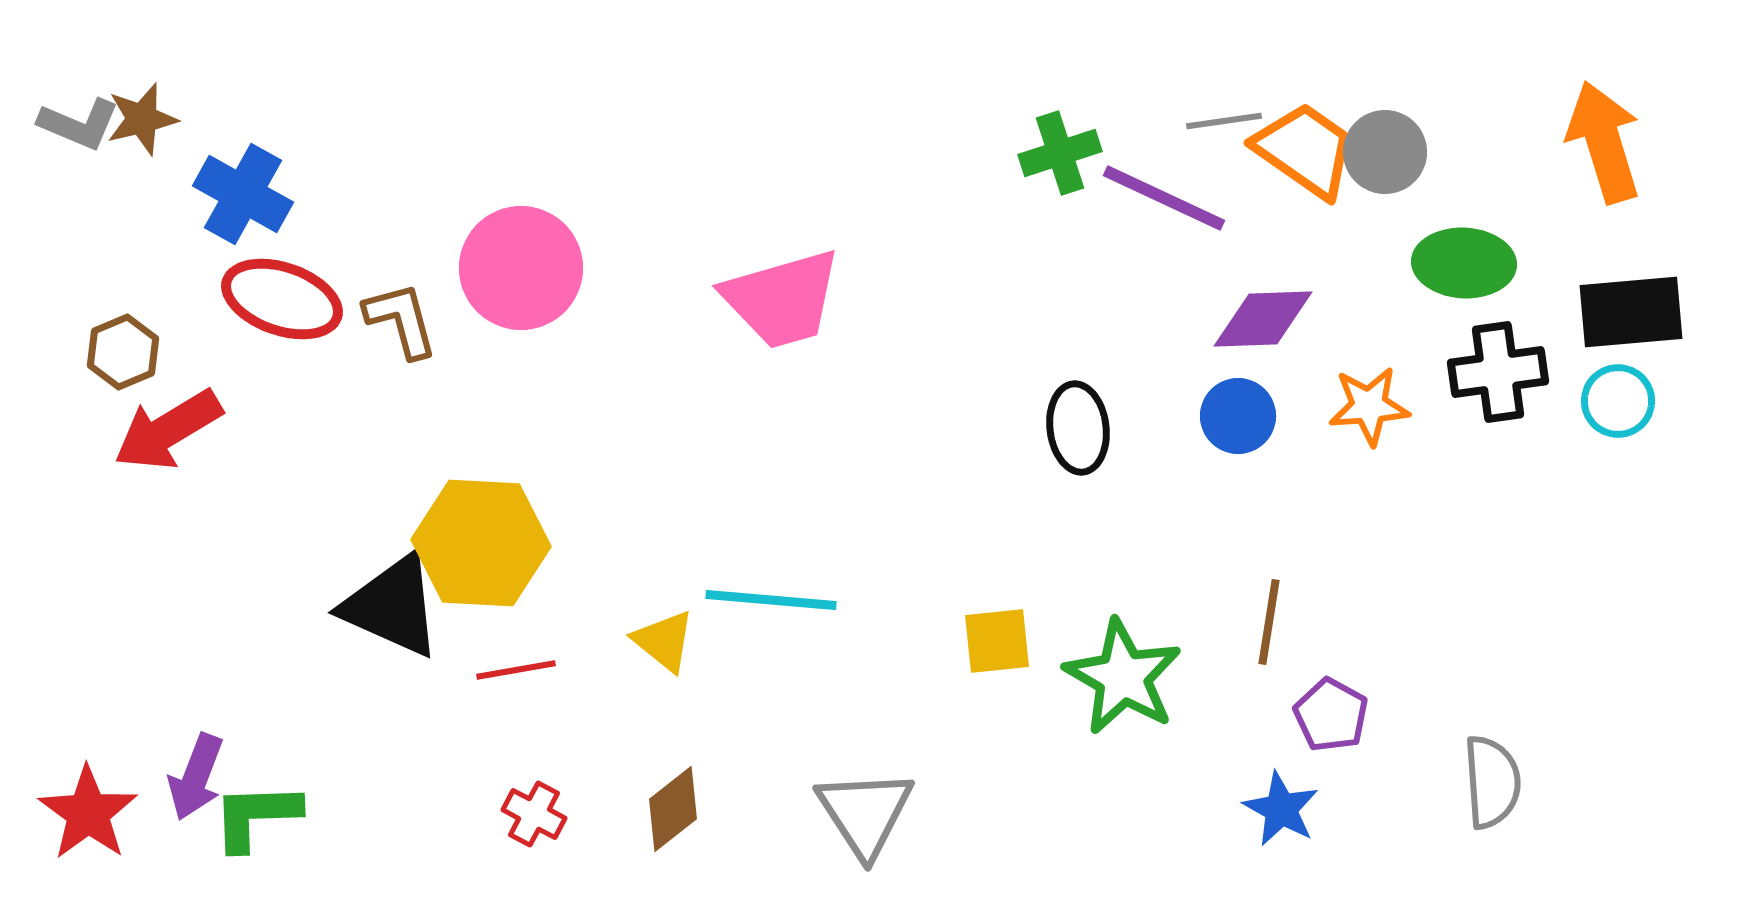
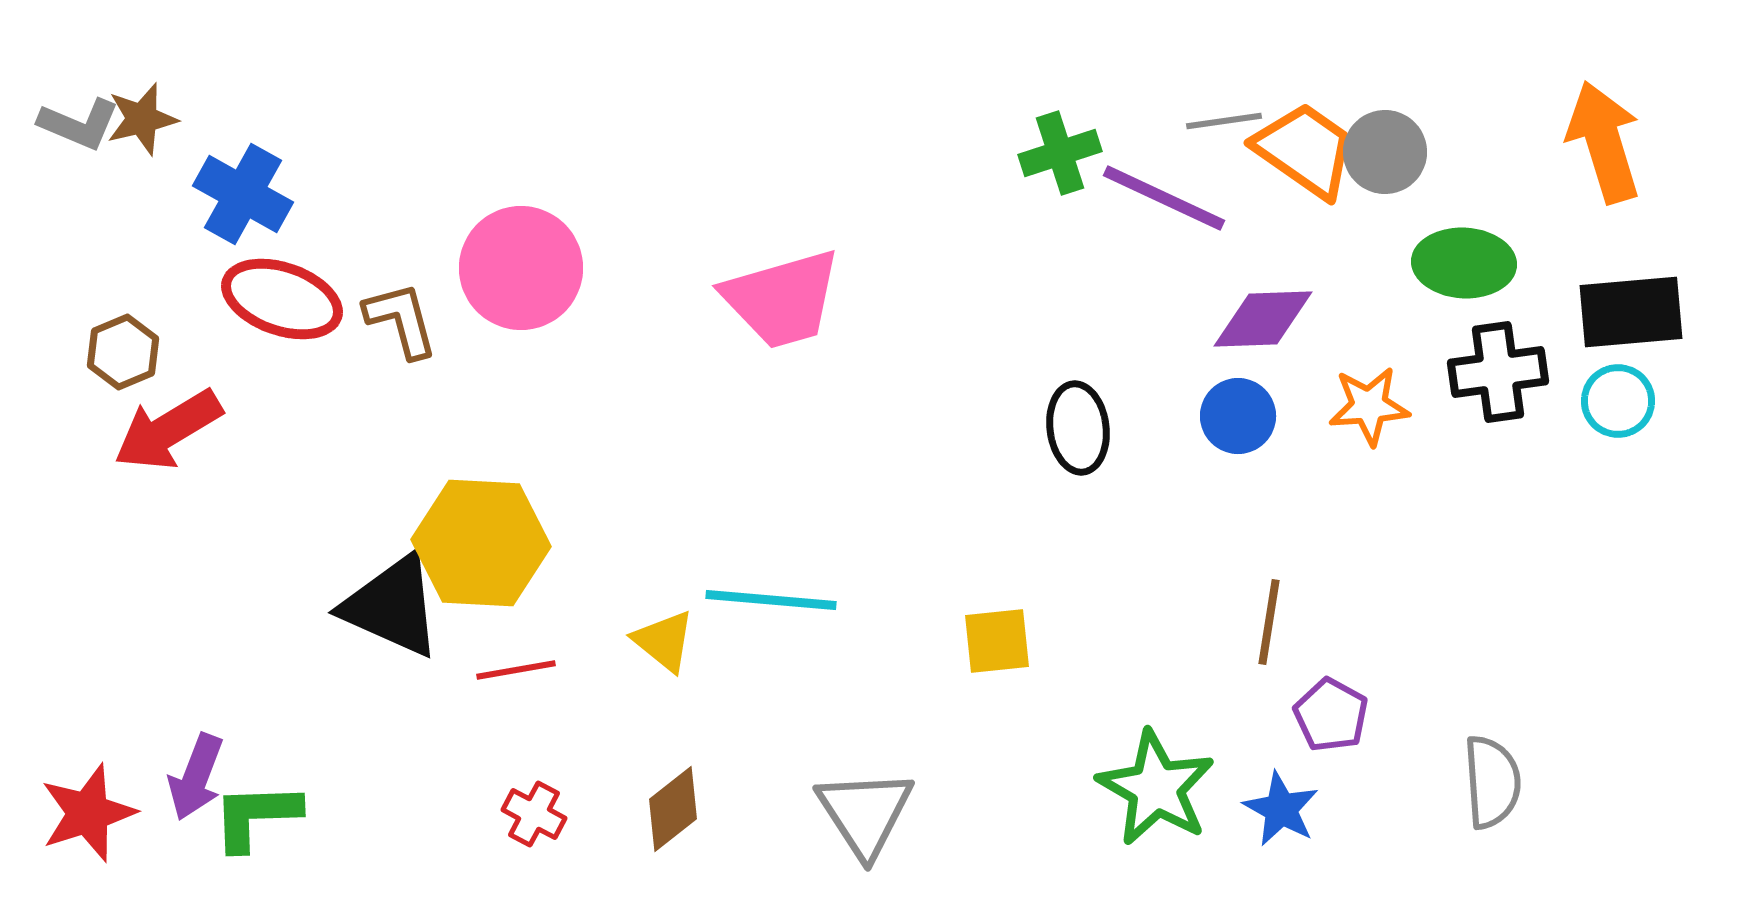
green star: moved 33 px right, 111 px down
red star: rotated 18 degrees clockwise
